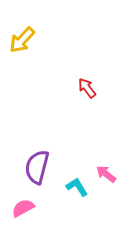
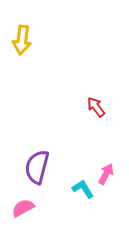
yellow arrow: rotated 36 degrees counterclockwise
red arrow: moved 9 px right, 19 px down
pink arrow: rotated 80 degrees clockwise
cyan L-shape: moved 6 px right, 2 px down
